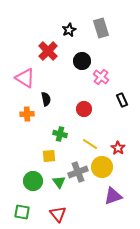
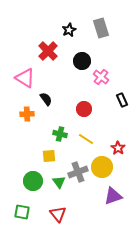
black semicircle: rotated 24 degrees counterclockwise
yellow line: moved 4 px left, 5 px up
